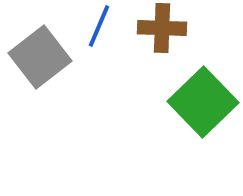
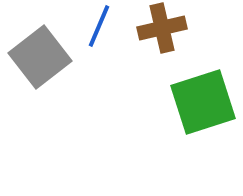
brown cross: rotated 15 degrees counterclockwise
green square: rotated 26 degrees clockwise
